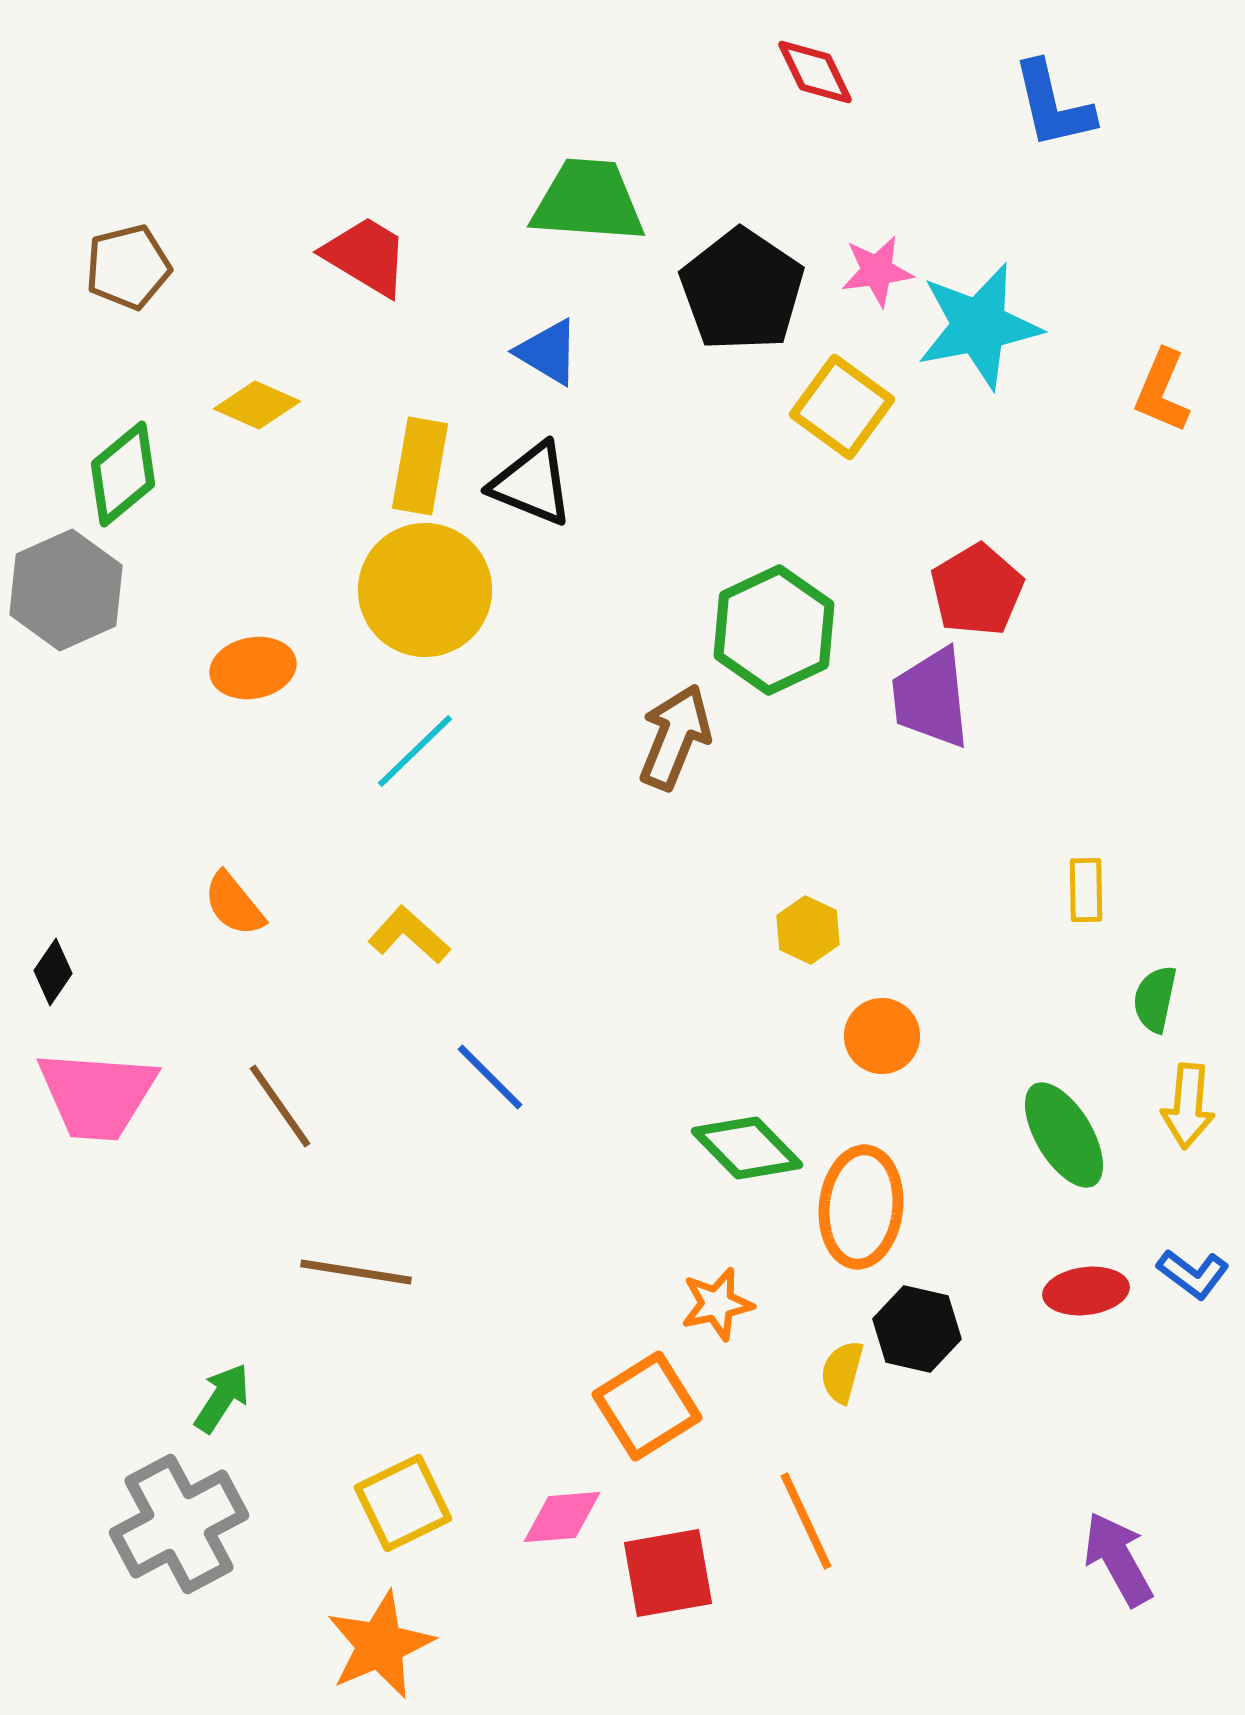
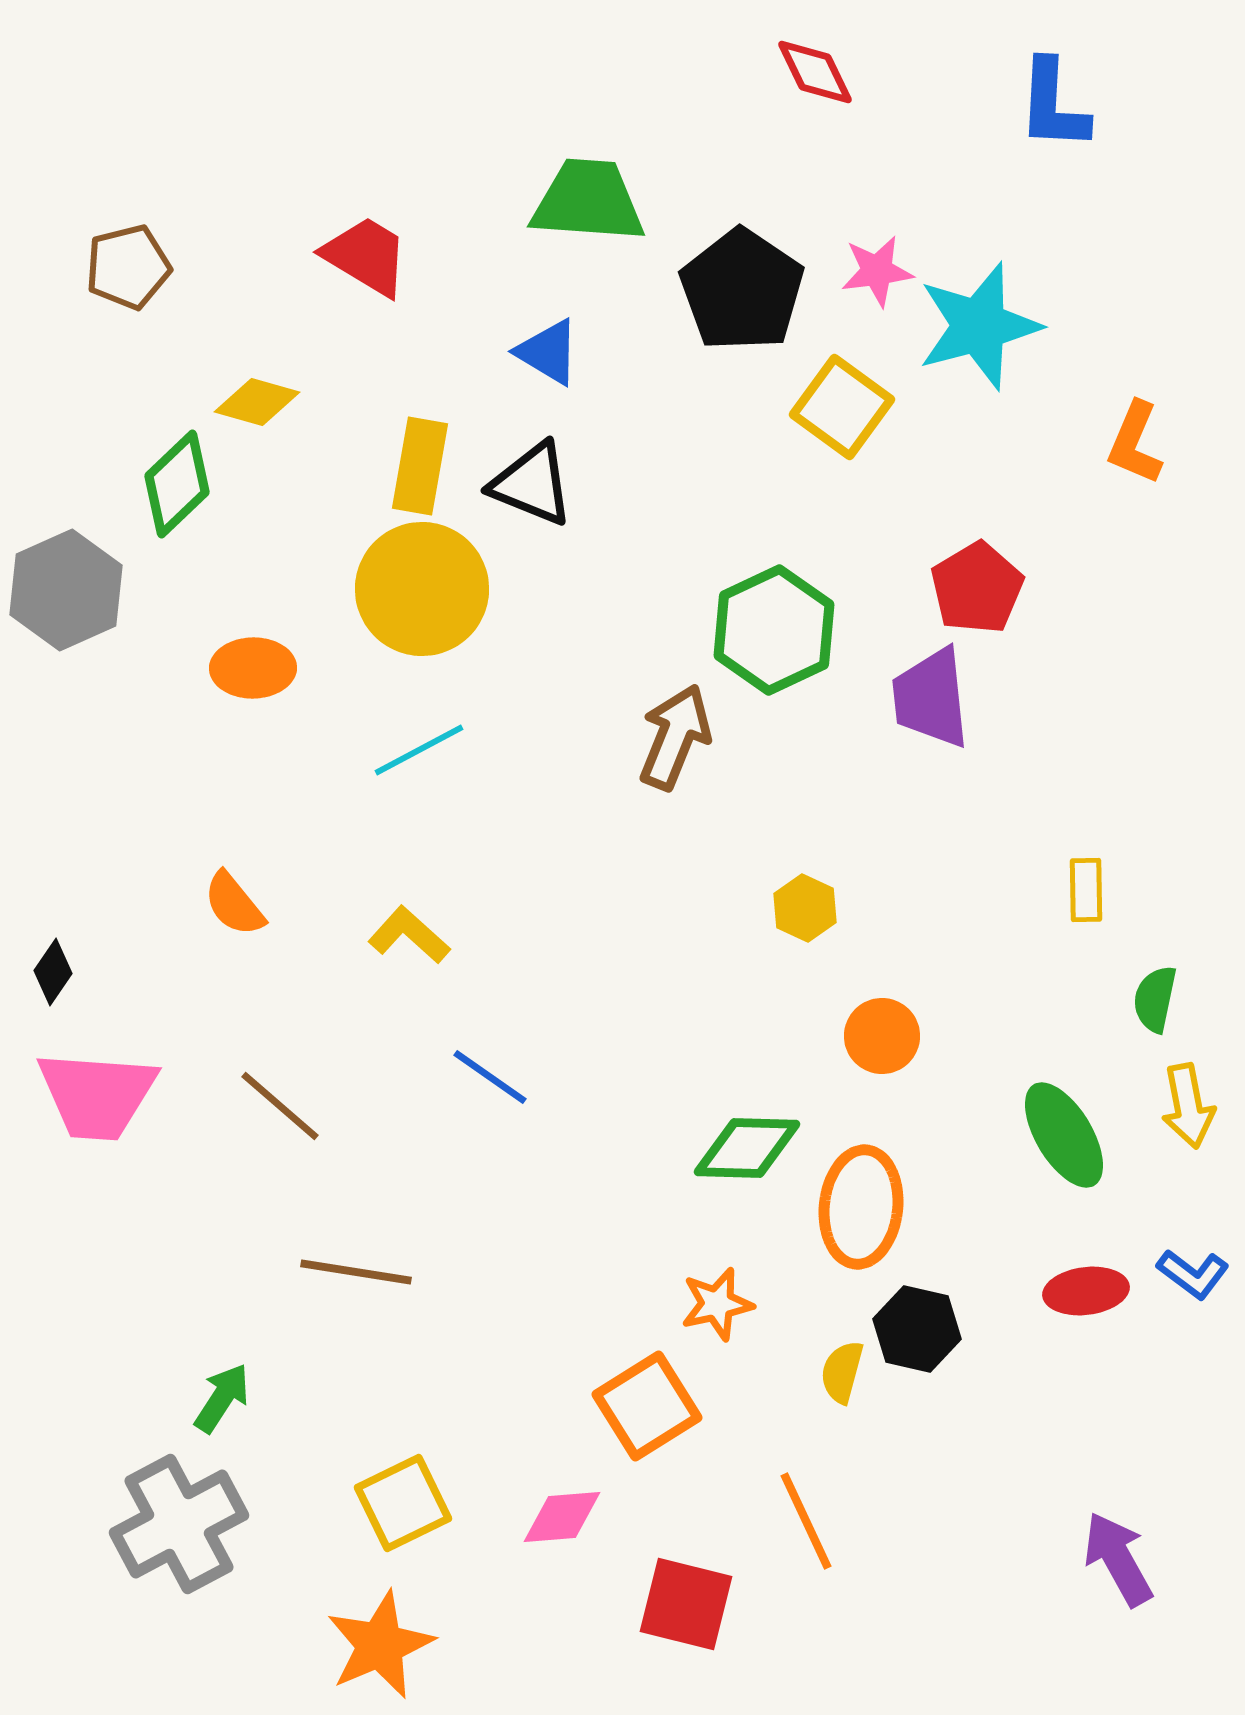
blue L-shape at (1053, 105): rotated 16 degrees clockwise
cyan star at (979, 326): rotated 4 degrees counterclockwise
orange L-shape at (1162, 391): moved 27 px left, 52 px down
yellow diamond at (257, 405): moved 3 px up; rotated 8 degrees counterclockwise
green diamond at (123, 474): moved 54 px right, 10 px down; rotated 4 degrees counterclockwise
yellow circle at (425, 590): moved 3 px left, 1 px up
red pentagon at (977, 590): moved 2 px up
orange ellipse at (253, 668): rotated 10 degrees clockwise
cyan line at (415, 751): moved 4 px right, 1 px up; rotated 16 degrees clockwise
yellow hexagon at (808, 930): moved 3 px left, 22 px up
blue line at (490, 1077): rotated 10 degrees counterclockwise
brown line at (280, 1106): rotated 14 degrees counterclockwise
yellow arrow at (1188, 1106): rotated 16 degrees counterclockwise
green diamond at (747, 1148): rotated 44 degrees counterclockwise
red square at (668, 1573): moved 18 px right, 31 px down; rotated 24 degrees clockwise
